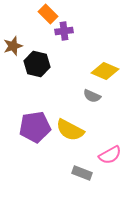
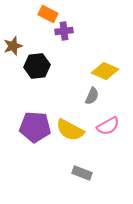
orange rectangle: rotated 18 degrees counterclockwise
black hexagon: moved 2 px down; rotated 20 degrees counterclockwise
gray semicircle: rotated 90 degrees counterclockwise
purple pentagon: rotated 12 degrees clockwise
pink semicircle: moved 2 px left, 29 px up
